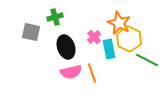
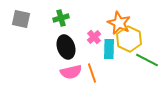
green cross: moved 6 px right, 1 px down
gray square: moved 10 px left, 13 px up
cyan rectangle: rotated 12 degrees clockwise
